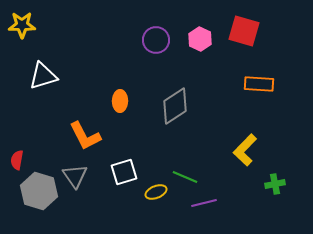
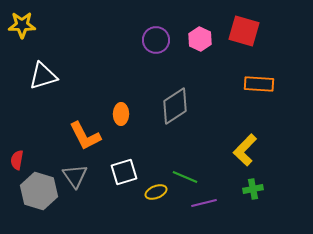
orange ellipse: moved 1 px right, 13 px down
green cross: moved 22 px left, 5 px down
